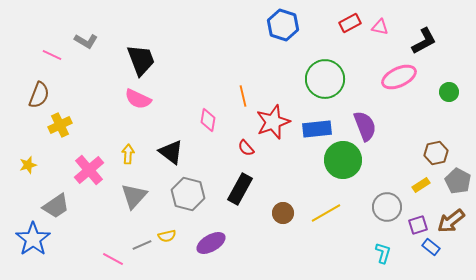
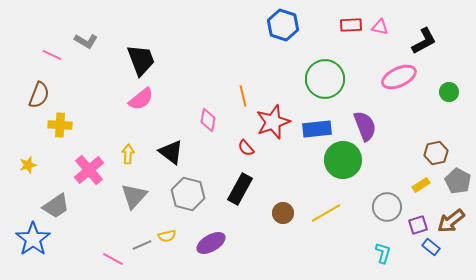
red rectangle at (350, 23): moved 1 px right, 2 px down; rotated 25 degrees clockwise
pink semicircle at (138, 99): moved 3 px right; rotated 64 degrees counterclockwise
yellow cross at (60, 125): rotated 30 degrees clockwise
